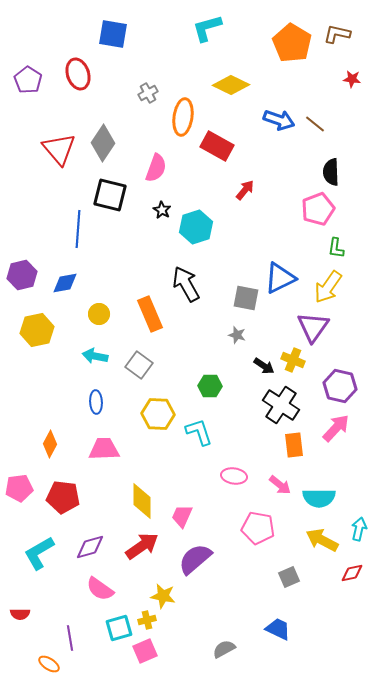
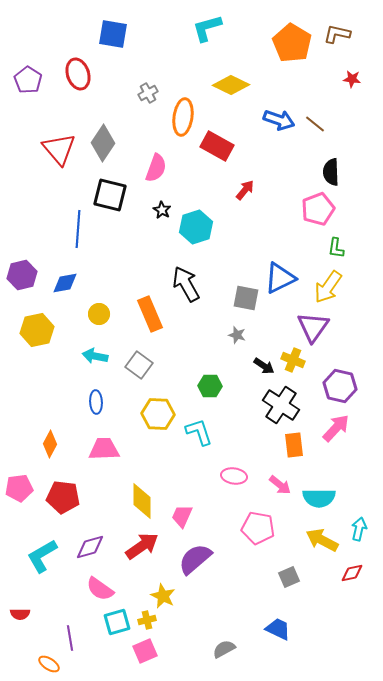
cyan L-shape at (39, 553): moved 3 px right, 3 px down
yellow star at (163, 596): rotated 15 degrees clockwise
cyan square at (119, 628): moved 2 px left, 6 px up
